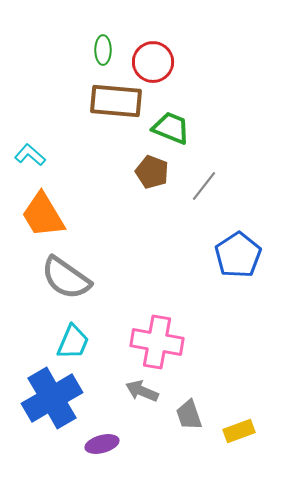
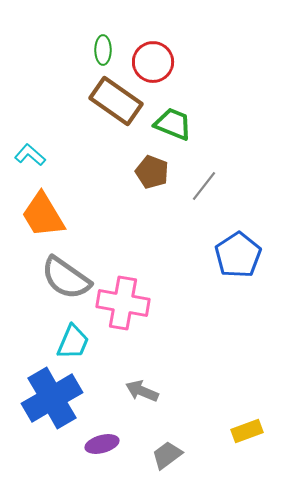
brown rectangle: rotated 30 degrees clockwise
green trapezoid: moved 2 px right, 4 px up
pink cross: moved 34 px left, 39 px up
gray trapezoid: moved 22 px left, 40 px down; rotated 72 degrees clockwise
yellow rectangle: moved 8 px right
